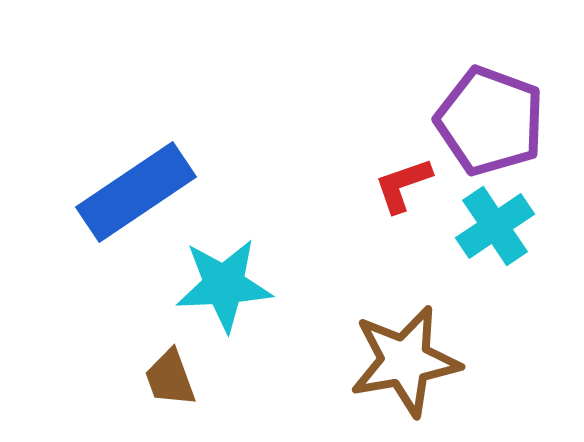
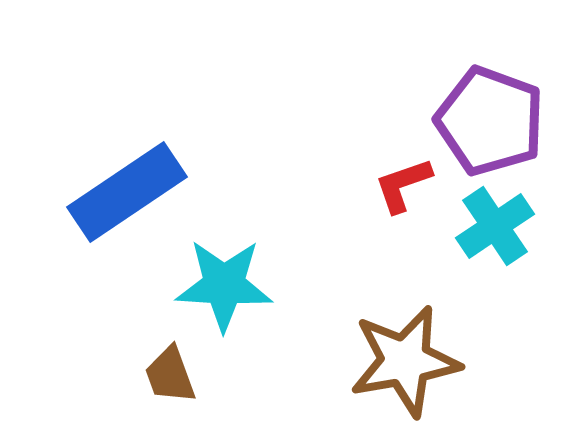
blue rectangle: moved 9 px left
cyan star: rotated 6 degrees clockwise
brown trapezoid: moved 3 px up
